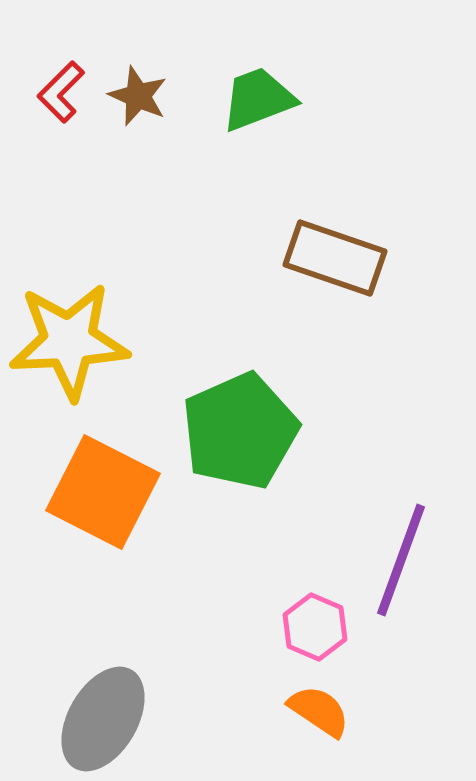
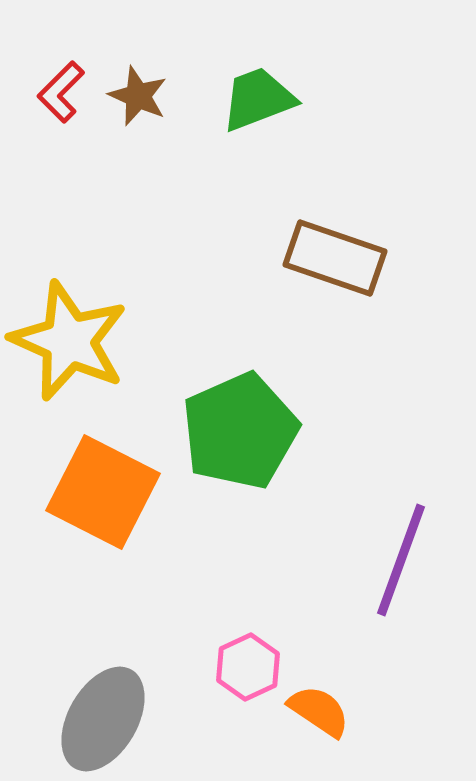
yellow star: rotated 27 degrees clockwise
pink hexagon: moved 67 px left, 40 px down; rotated 12 degrees clockwise
